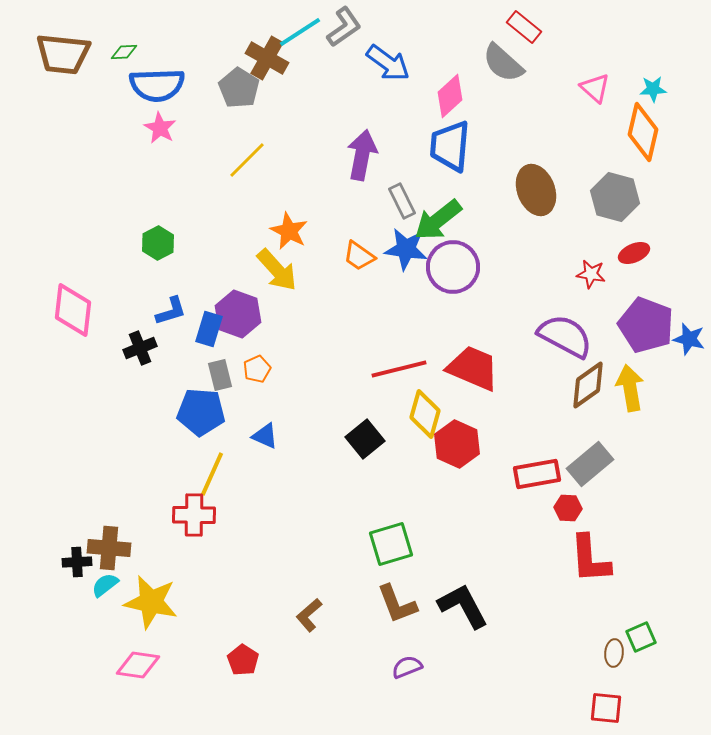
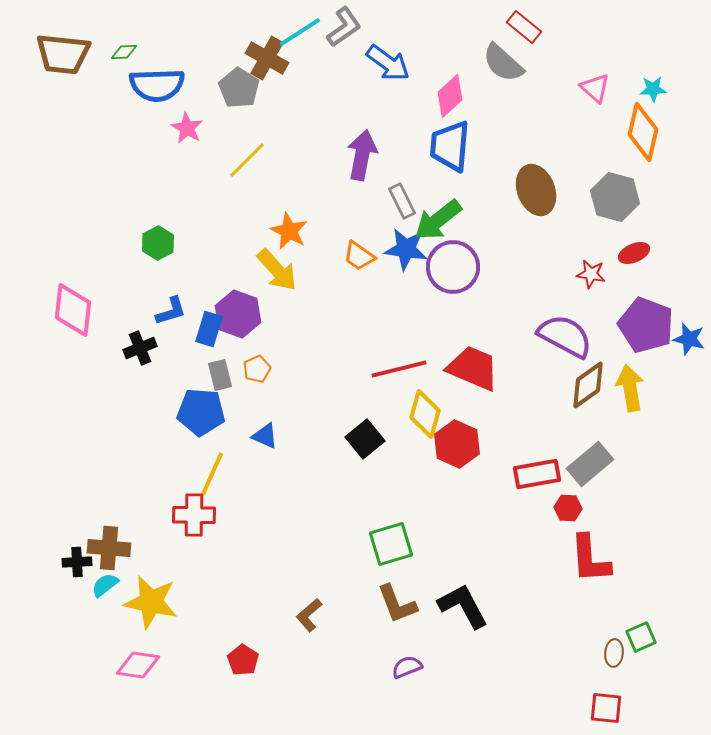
pink star at (160, 128): moved 27 px right
